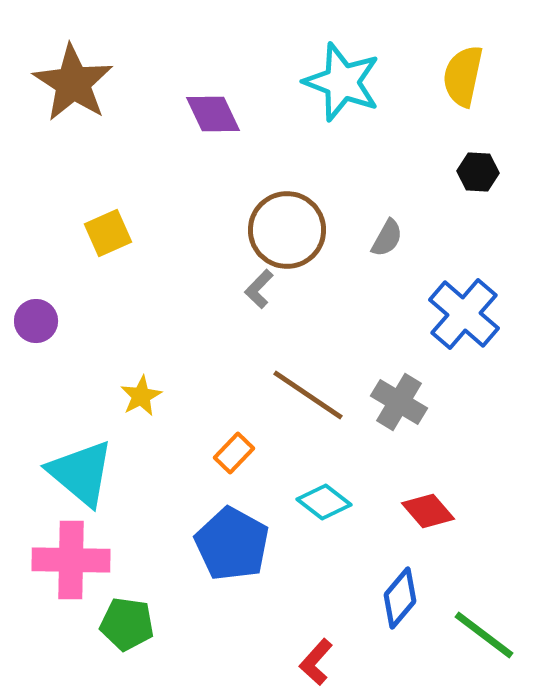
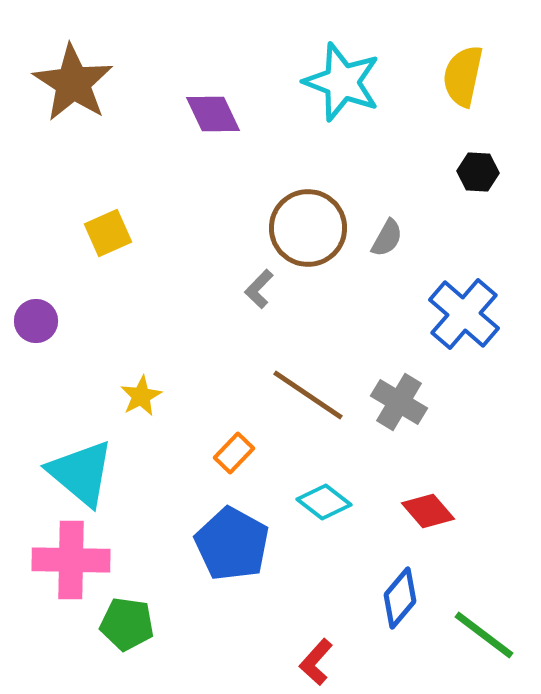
brown circle: moved 21 px right, 2 px up
